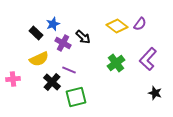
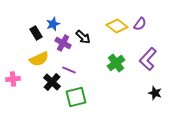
black rectangle: rotated 16 degrees clockwise
